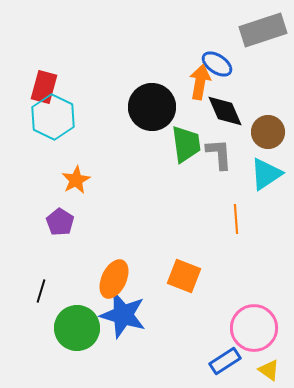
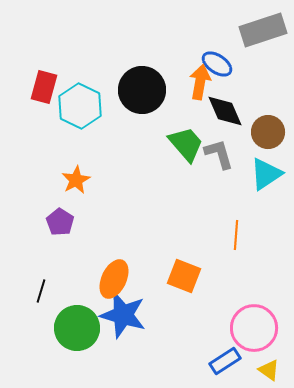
black circle: moved 10 px left, 17 px up
cyan hexagon: moved 27 px right, 11 px up
green trapezoid: rotated 33 degrees counterclockwise
gray L-shape: rotated 12 degrees counterclockwise
orange line: moved 16 px down; rotated 8 degrees clockwise
